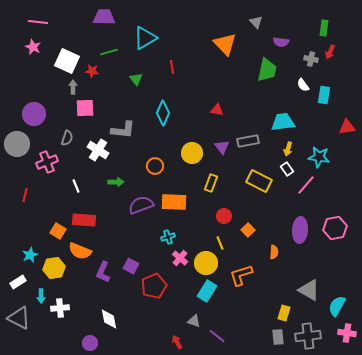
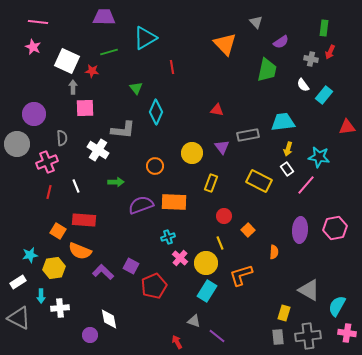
purple semicircle at (281, 42): rotated 42 degrees counterclockwise
green triangle at (136, 79): moved 9 px down
cyan rectangle at (324, 95): rotated 30 degrees clockwise
cyan diamond at (163, 113): moved 7 px left, 1 px up
gray semicircle at (67, 138): moved 5 px left; rotated 21 degrees counterclockwise
gray rectangle at (248, 141): moved 6 px up
red line at (25, 195): moved 24 px right, 3 px up
cyan star at (30, 255): rotated 14 degrees clockwise
purple L-shape at (103, 272): rotated 110 degrees clockwise
purple circle at (90, 343): moved 8 px up
